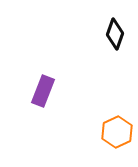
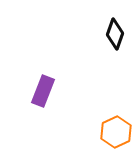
orange hexagon: moved 1 px left
